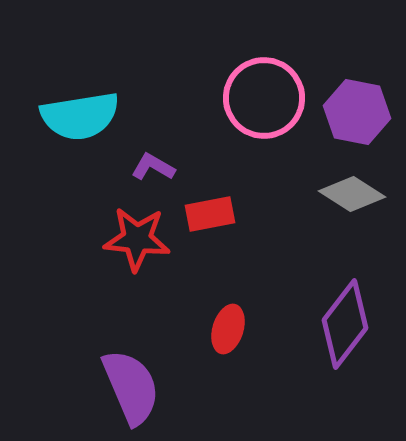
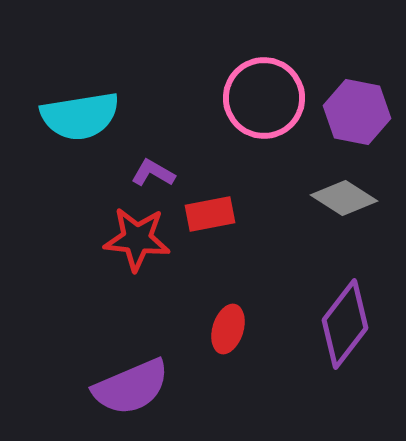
purple L-shape: moved 6 px down
gray diamond: moved 8 px left, 4 px down
purple semicircle: rotated 90 degrees clockwise
